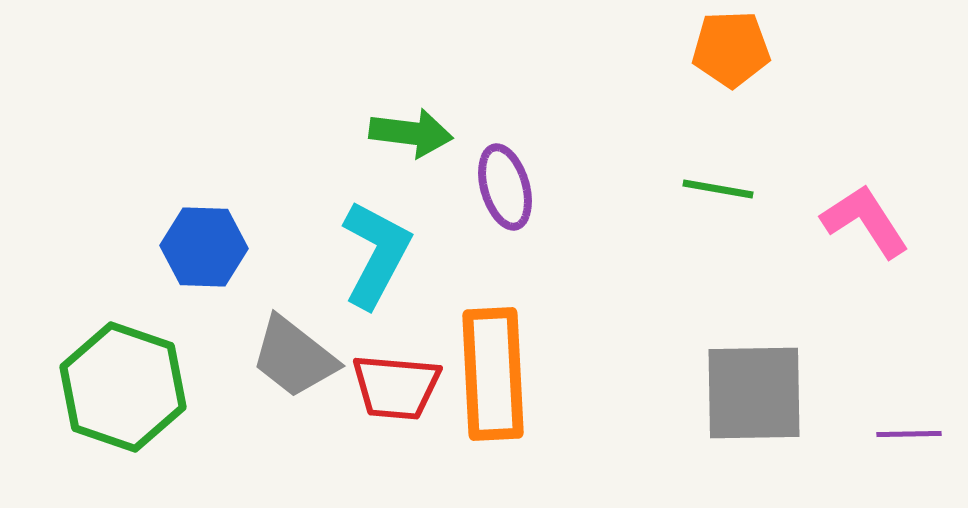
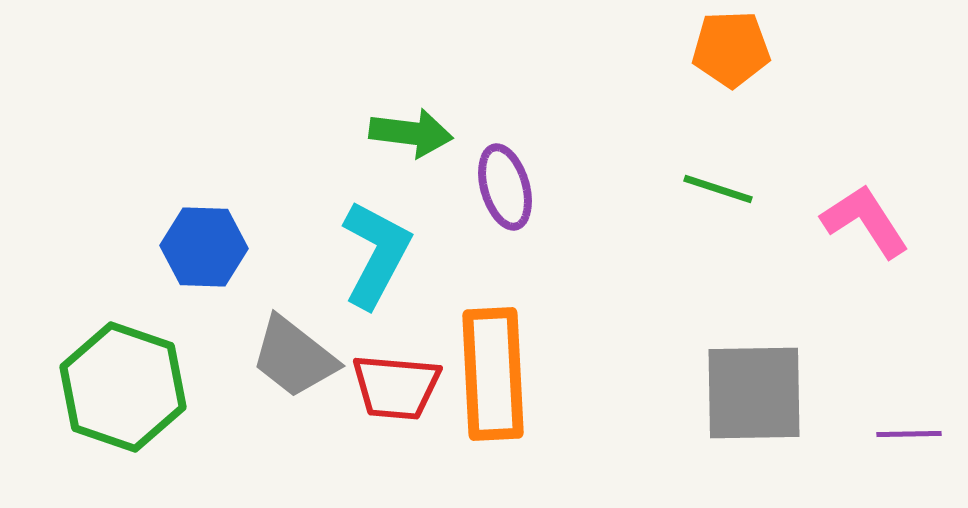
green line: rotated 8 degrees clockwise
